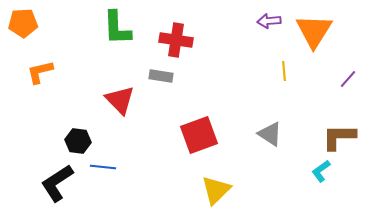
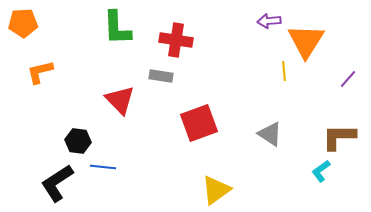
orange triangle: moved 8 px left, 10 px down
red square: moved 12 px up
yellow triangle: rotated 8 degrees clockwise
